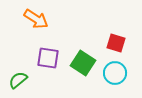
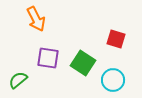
orange arrow: rotated 30 degrees clockwise
red square: moved 4 px up
cyan circle: moved 2 px left, 7 px down
